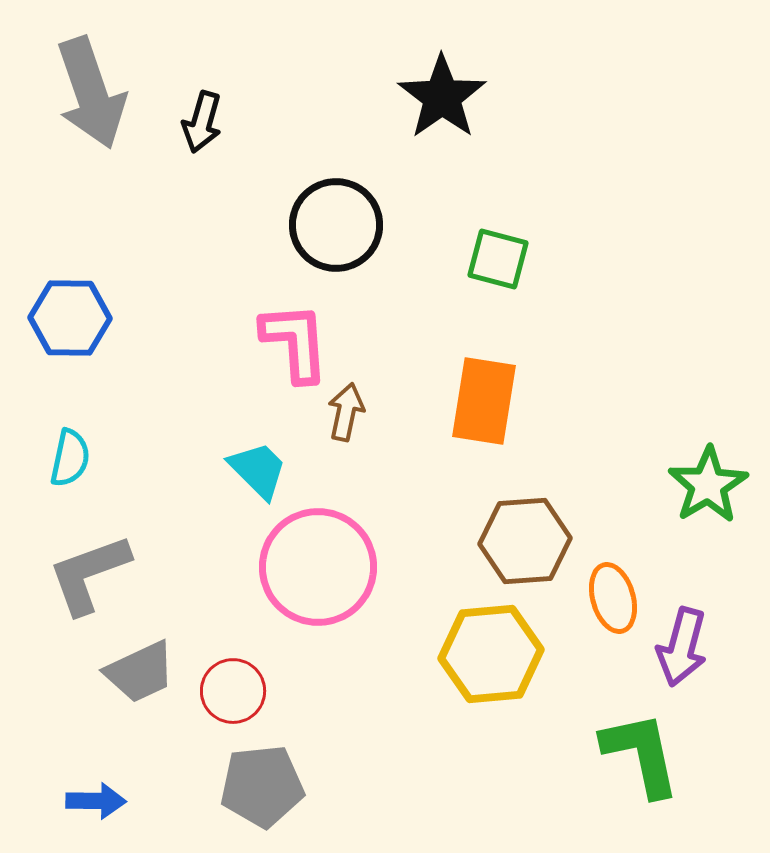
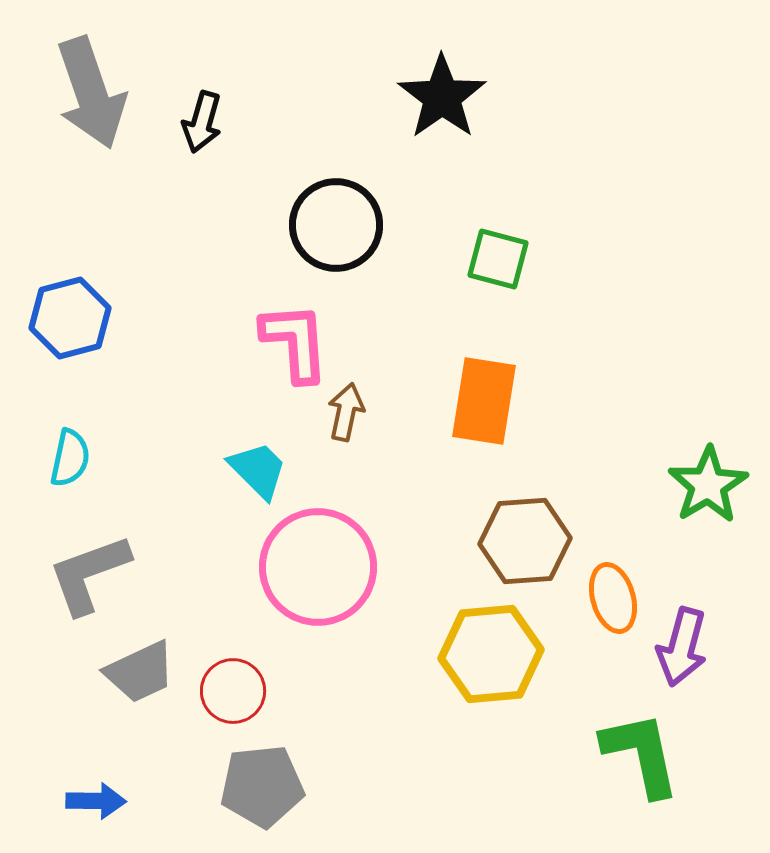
blue hexagon: rotated 16 degrees counterclockwise
